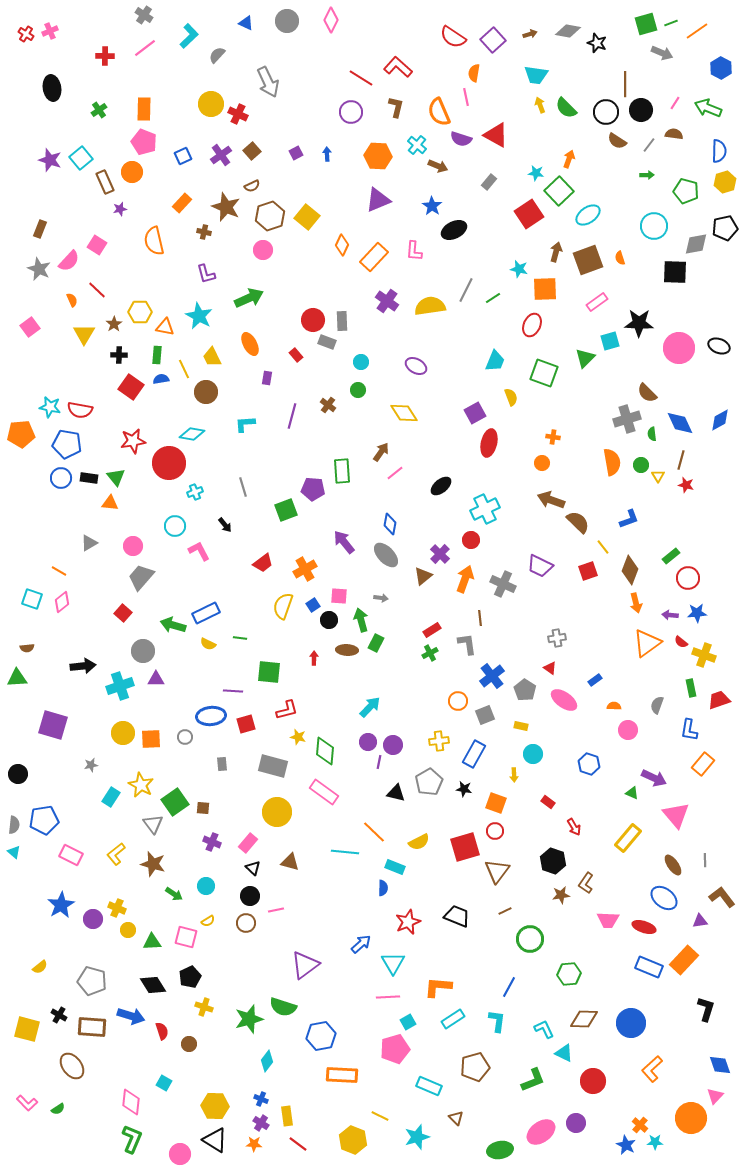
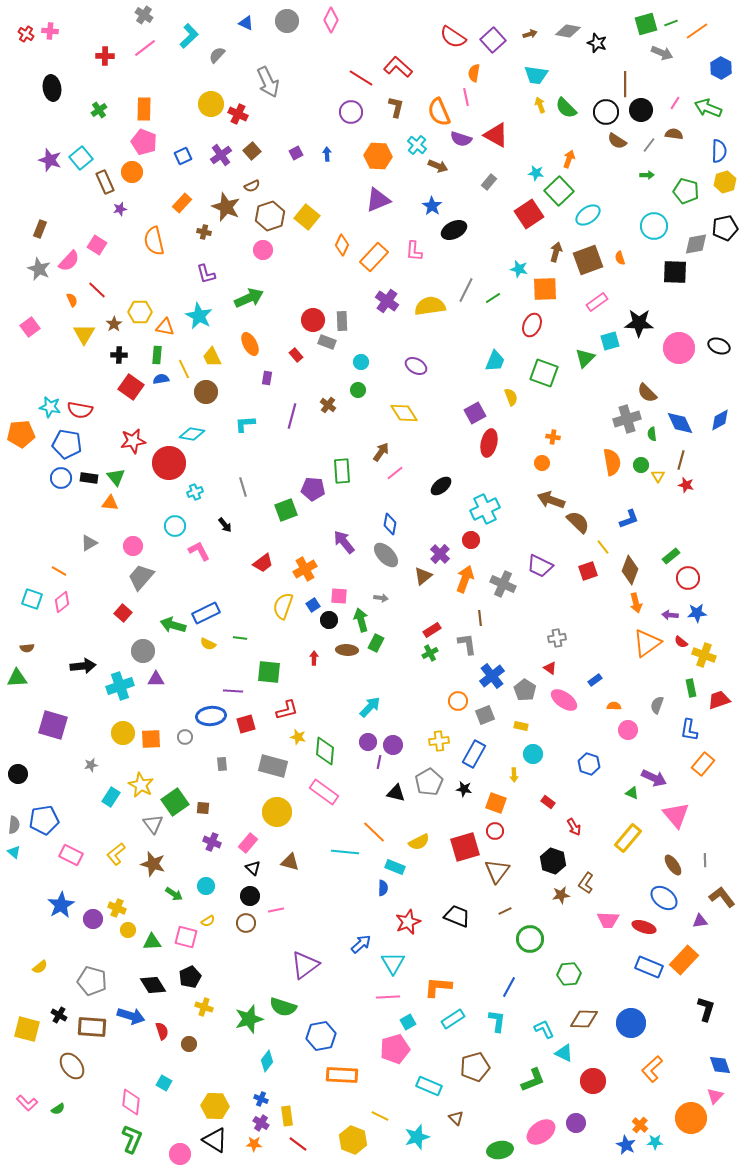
pink cross at (50, 31): rotated 28 degrees clockwise
